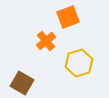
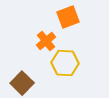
yellow hexagon: moved 14 px left; rotated 20 degrees clockwise
brown square: rotated 15 degrees clockwise
